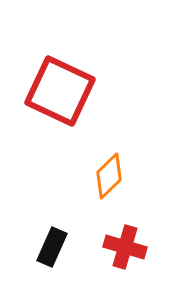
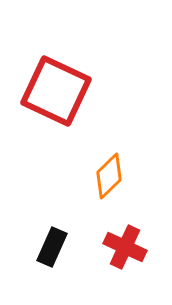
red square: moved 4 px left
red cross: rotated 9 degrees clockwise
